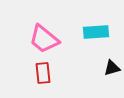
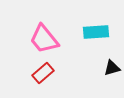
pink trapezoid: rotated 12 degrees clockwise
red rectangle: rotated 55 degrees clockwise
